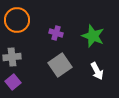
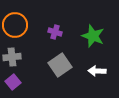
orange circle: moved 2 px left, 5 px down
purple cross: moved 1 px left, 1 px up
white arrow: rotated 120 degrees clockwise
